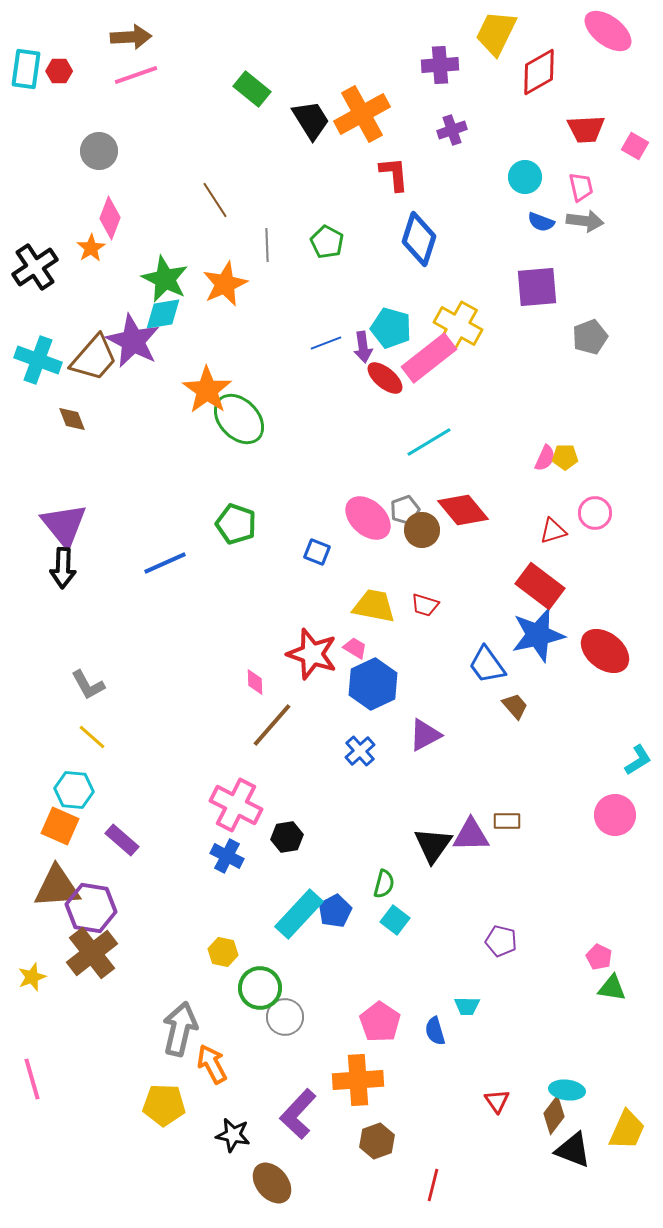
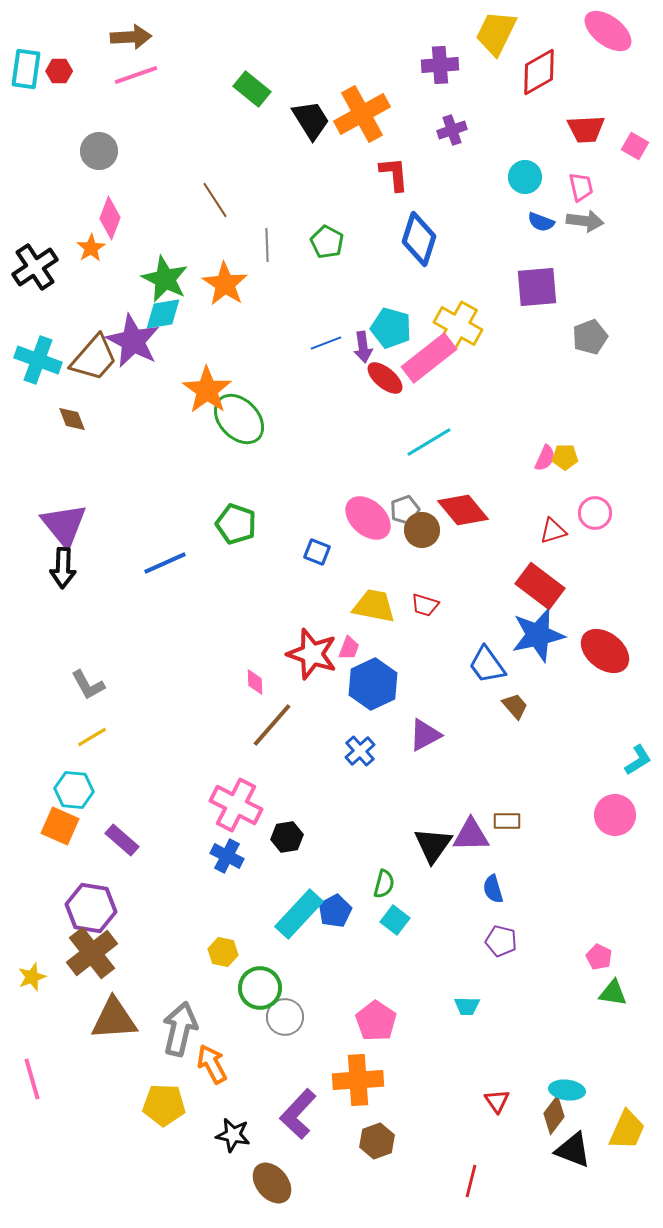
orange star at (225, 284): rotated 15 degrees counterclockwise
pink trapezoid at (355, 648): moved 6 px left; rotated 80 degrees clockwise
yellow line at (92, 737): rotated 72 degrees counterclockwise
brown triangle at (57, 887): moved 57 px right, 132 px down
green triangle at (612, 988): moved 1 px right, 5 px down
pink pentagon at (380, 1022): moved 4 px left, 1 px up
blue semicircle at (435, 1031): moved 58 px right, 142 px up
red line at (433, 1185): moved 38 px right, 4 px up
